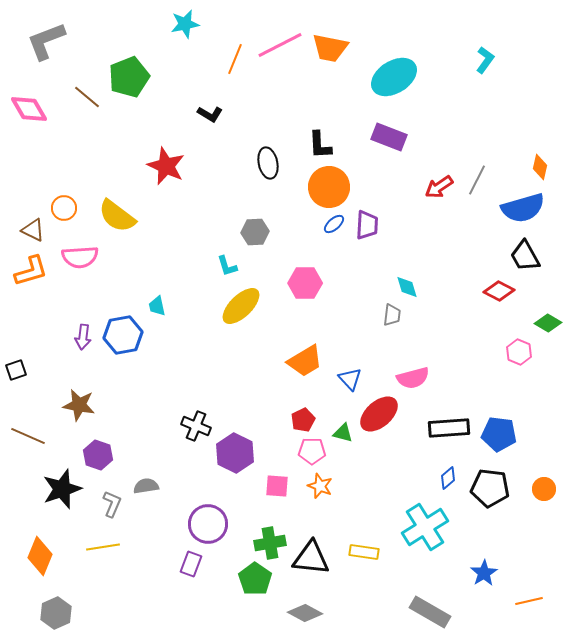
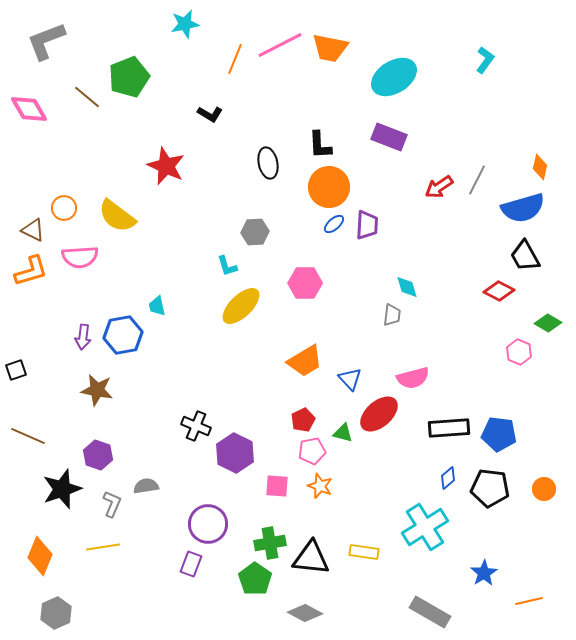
brown star at (79, 405): moved 18 px right, 15 px up
pink pentagon at (312, 451): rotated 12 degrees counterclockwise
